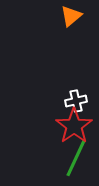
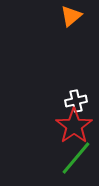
green line: rotated 15 degrees clockwise
